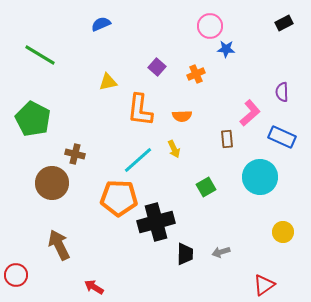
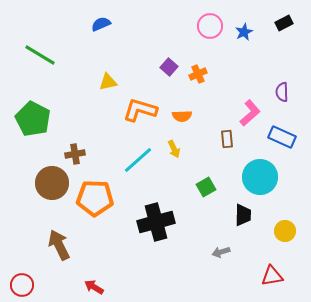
blue star: moved 18 px right, 17 px up; rotated 30 degrees counterclockwise
purple square: moved 12 px right
orange cross: moved 2 px right
orange L-shape: rotated 100 degrees clockwise
brown cross: rotated 24 degrees counterclockwise
orange pentagon: moved 24 px left
yellow circle: moved 2 px right, 1 px up
black trapezoid: moved 58 px right, 39 px up
red circle: moved 6 px right, 10 px down
red triangle: moved 8 px right, 9 px up; rotated 25 degrees clockwise
